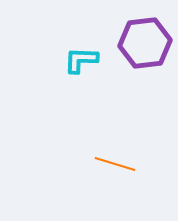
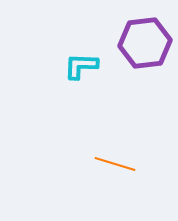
cyan L-shape: moved 6 px down
